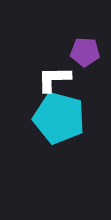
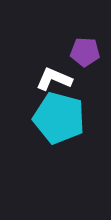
white L-shape: rotated 24 degrees clockwise
